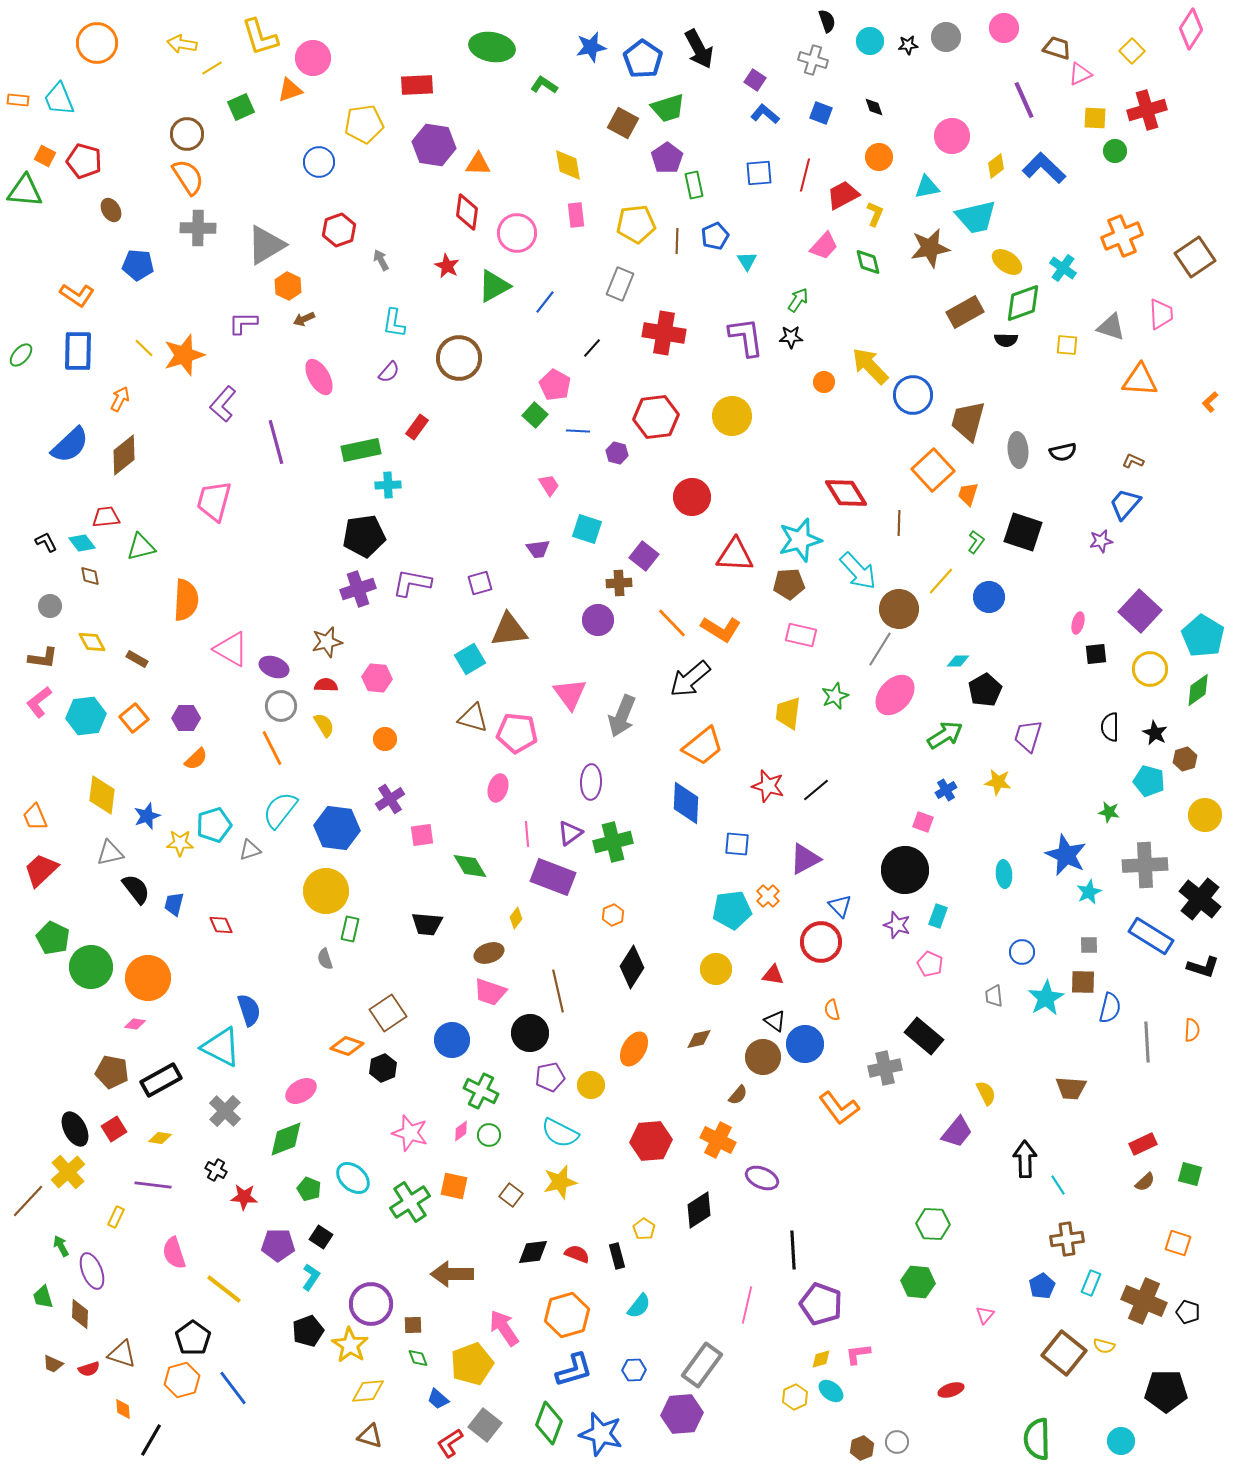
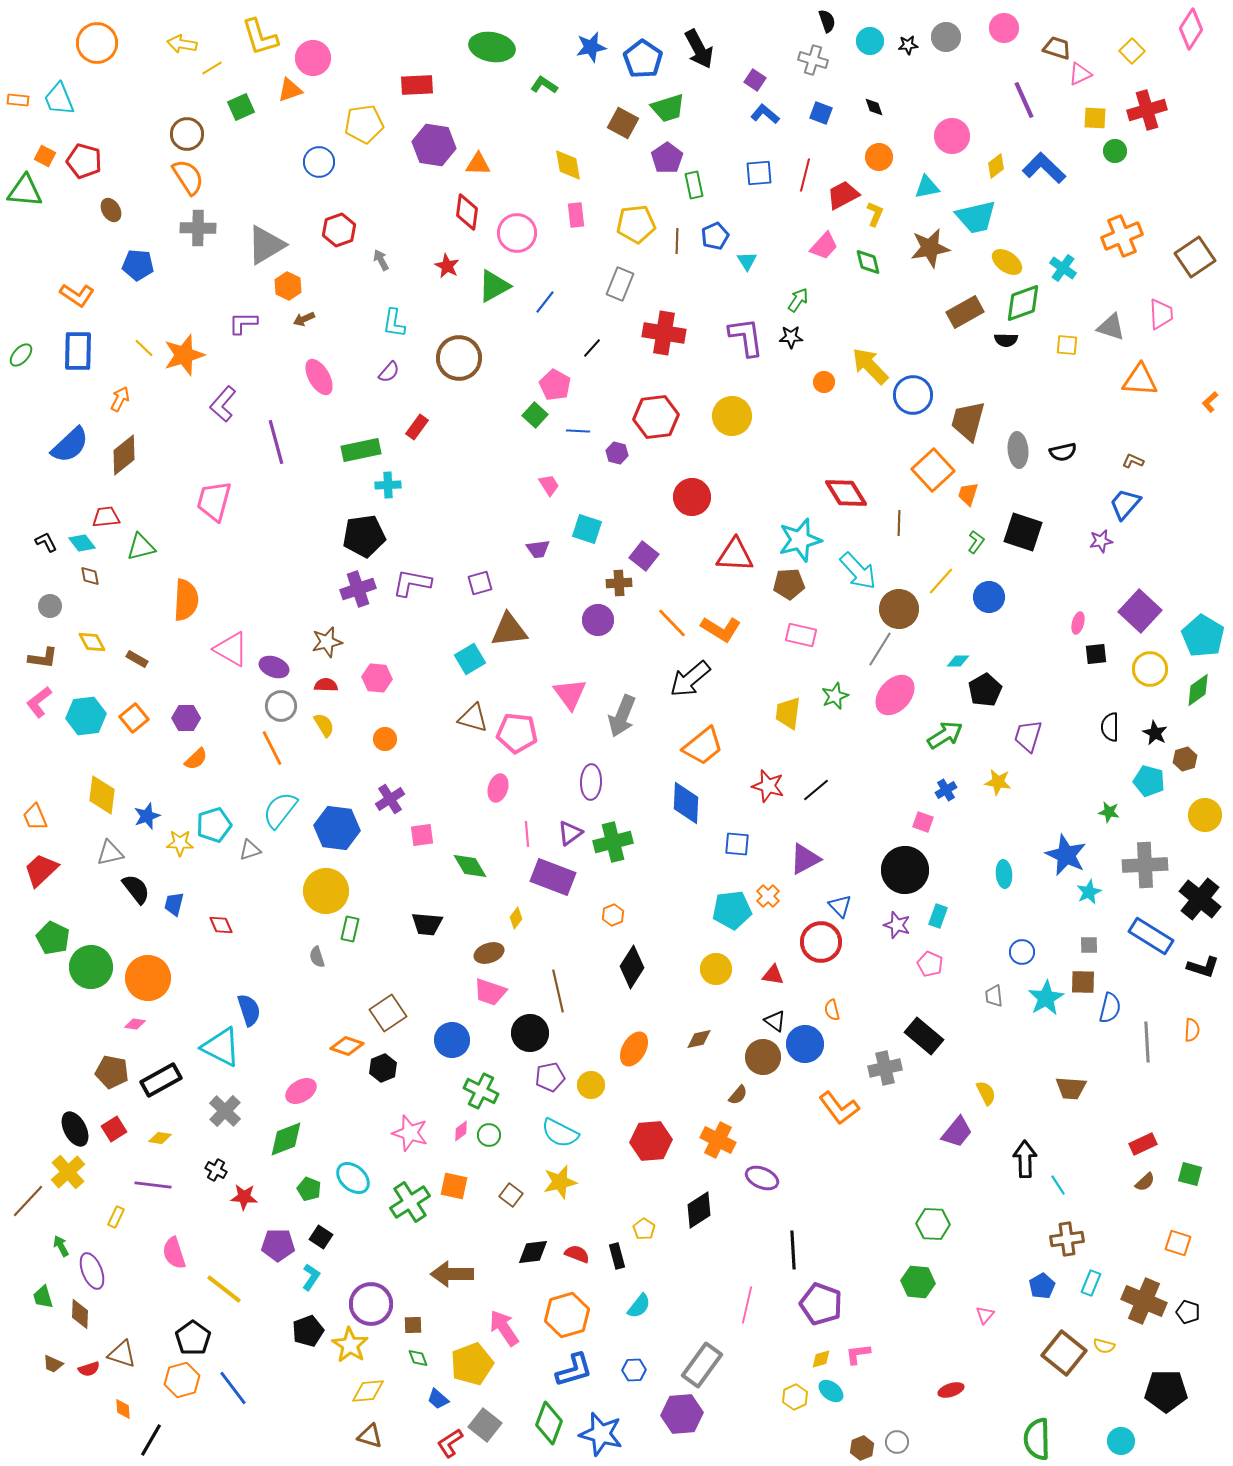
gray semicircle at (325, 959): moved 8 px left, 2 px up
